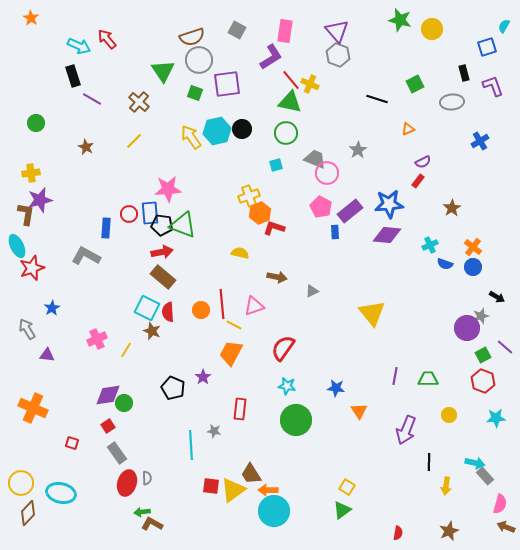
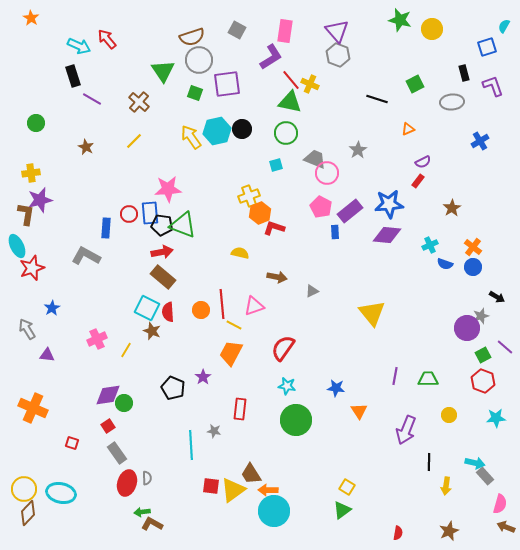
yellow circle at (21, 483): moved 3 px right, 6 px down
